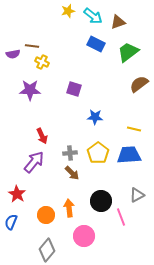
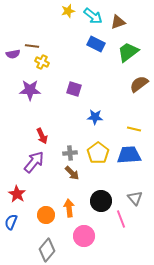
gray triangle: moved 2 px left, 3 px down; rotated 42 degrees counterclockwise
pink line: moved 2 px down
